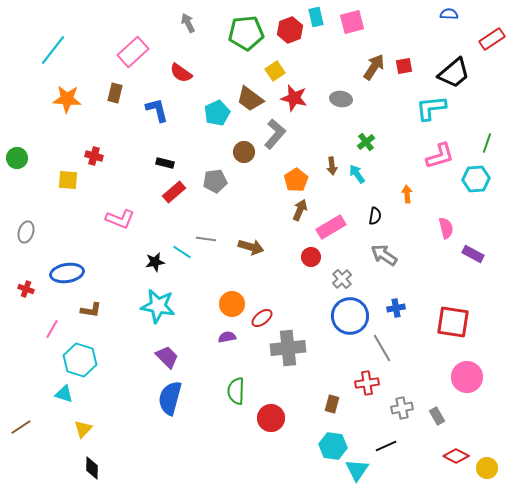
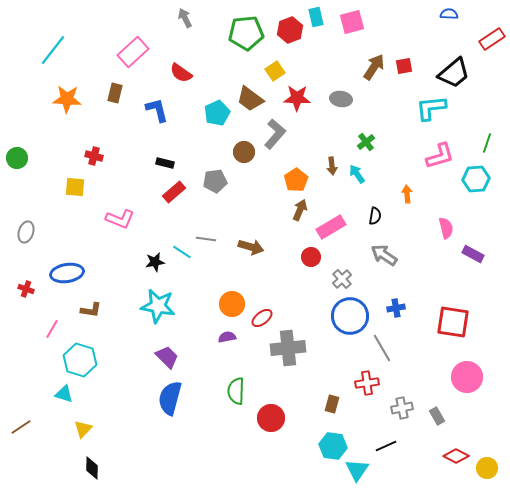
gray arrow at (188, 23): moved 3 px left, 5 px up
red star at (294, 98): moved 3 px right; rotated 12 degrees counterclockwise
yellow square at (68, 180): moved 7 px right, 7 px down
